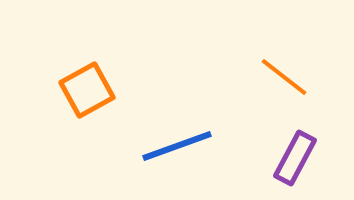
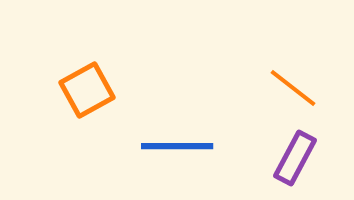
orange line: moved 9 px right, 11 px down
blue line: rotated 20 degrees clockwise
